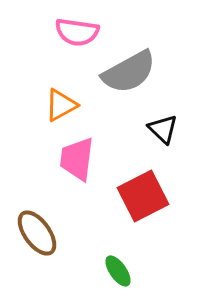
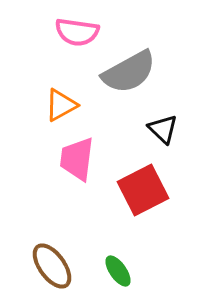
red square: moved 6 px up
brown ellipse: moved 15 px right, 33 px down
